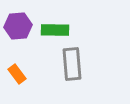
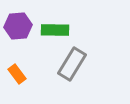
gray rectangle: rotated 36 degrees clockwise
